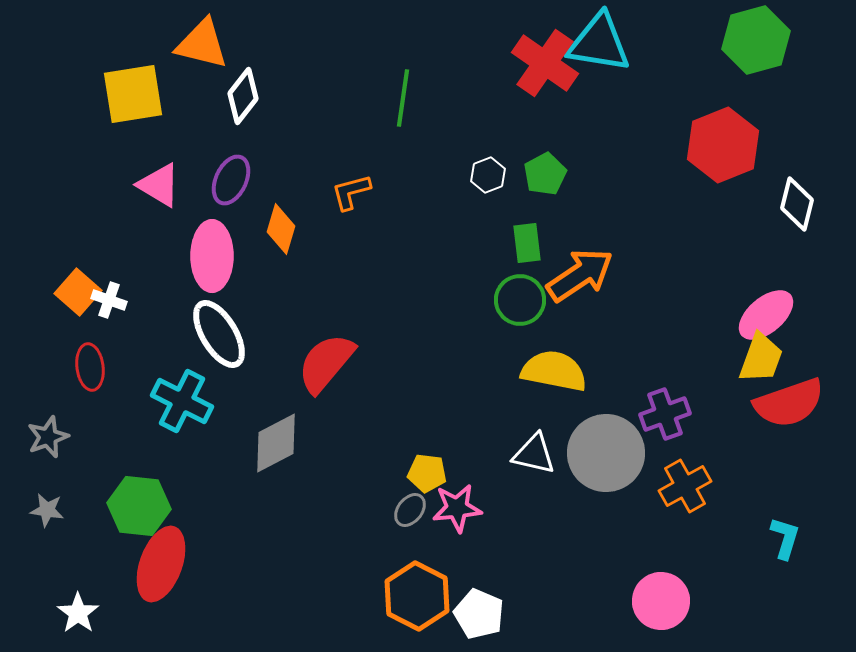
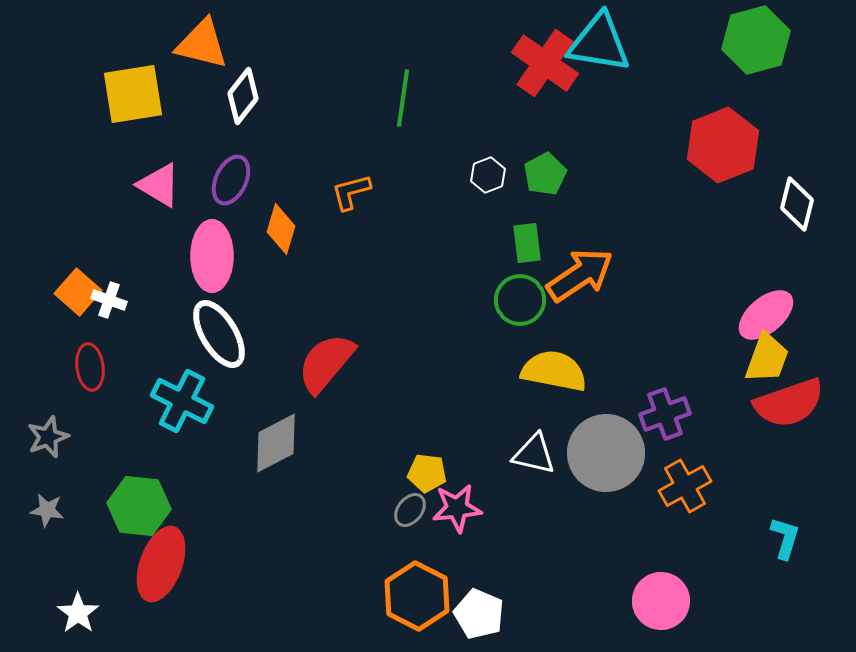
yellow trapezoid at (761, 358): moved 6 px right
